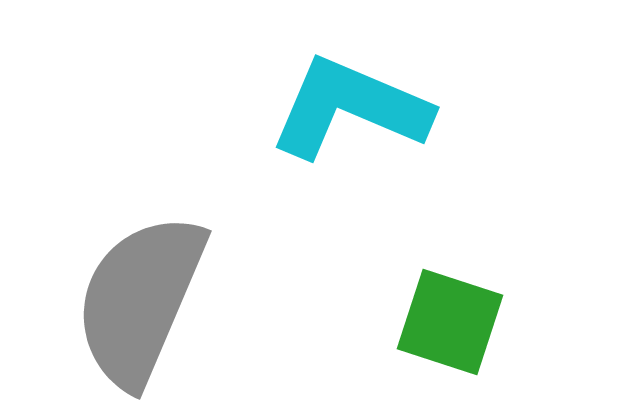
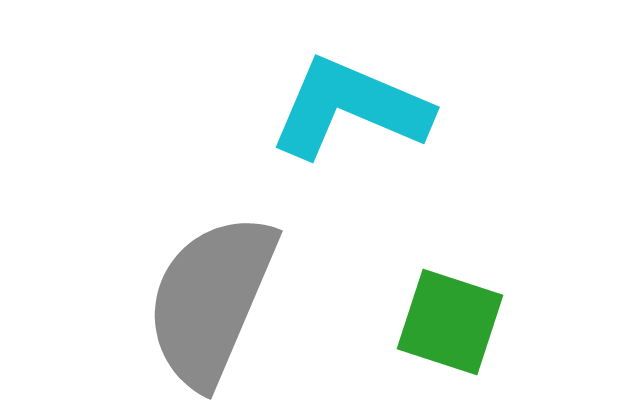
gray semicircle: moved 71 px right
